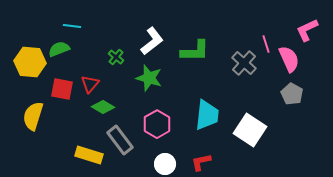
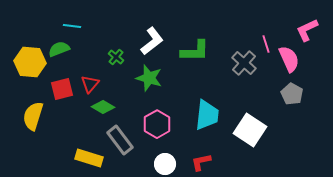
red square: rotated 25 degrees counterclockwise
yellow rectangle: moved 3 px down
